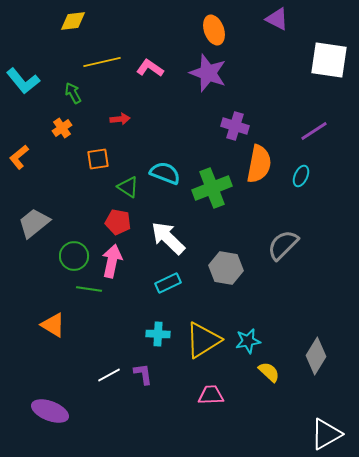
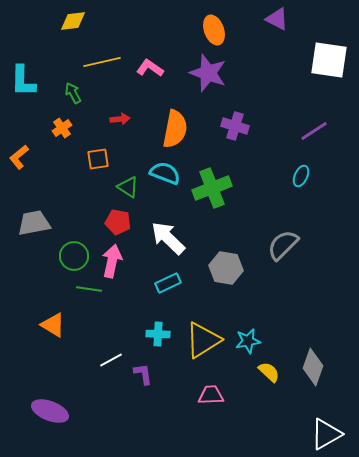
cyan L-shape: rotated 40 degrees clockwise
orange semicircle: moved 84 px left, 35 px up
gray trapezoid: rotated 28 degrees clockwise
gray diamond: moved 3 px left, 11 px down; rotated 12 degrees counterclockwise
white line: moved 2 px right, 15 px up
